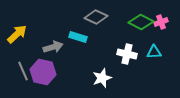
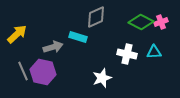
gray diamond: rotated 50 degrees counterclockwise
